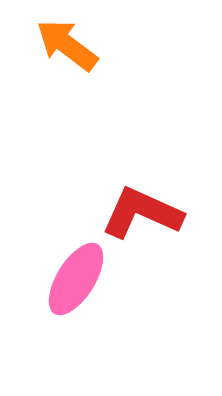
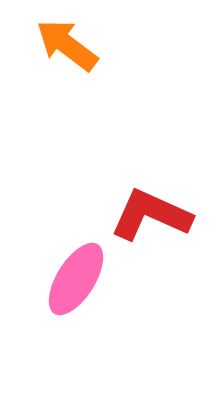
red L-shape: moved 9 px right, 2 px down
